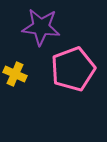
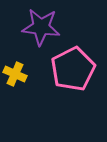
pink pentagon: rotated 6 degrees counterclockwise
